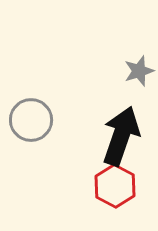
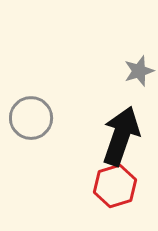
gray circle: moved 2 px up
red hexagon: rotated 15 degrees clockwise
